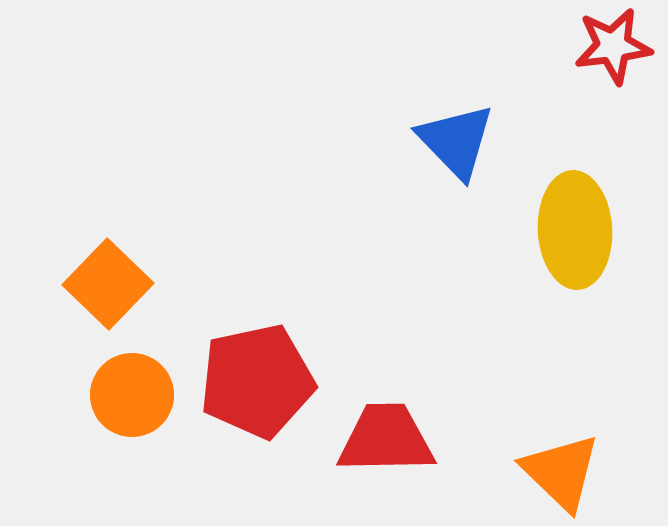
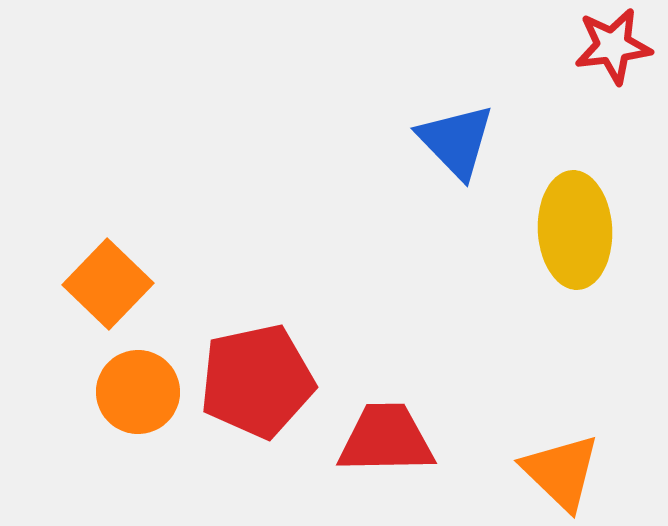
orange circle: moved 6 px right, 3 px up
